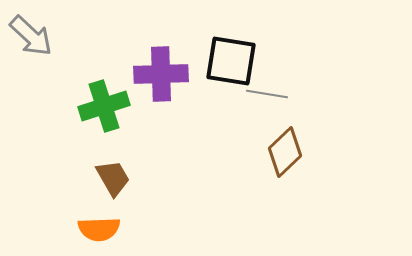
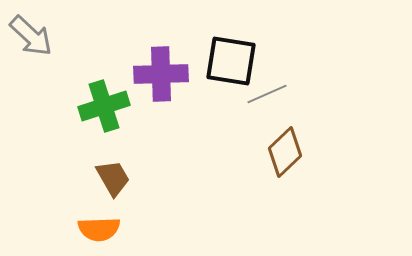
gray line: rotated 33 degrees counterclockwise
